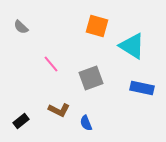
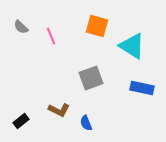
pink line: moved 28 px up; rotated 18 degrees clockwise
